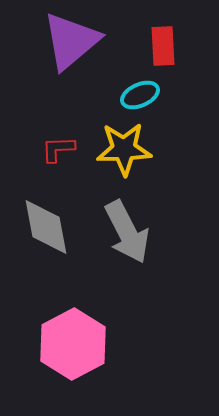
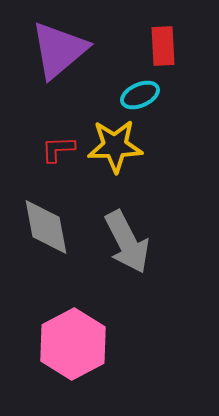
purple triangle: moved 12 px left, 9 px down
yellow star: moved 9 px left, 3 px up
gray arrow: moved 10 px down
